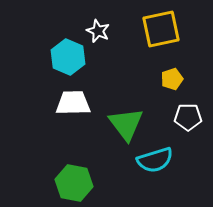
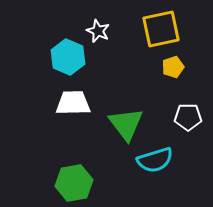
yellow pentagon: moved 1 px right, 12 px up
green hexagon: rotated 21 degrees counterclockwise
